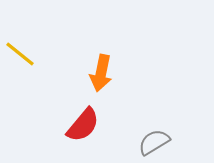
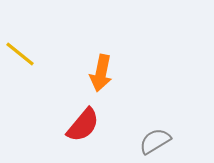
gray semicircle: moved 1 px right, 1 px up
